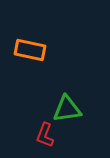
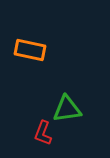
red L-shape: moved 2 px left, 2 px up
